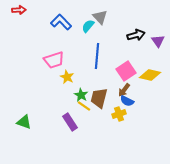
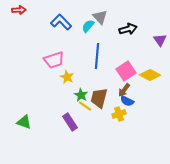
black arrow: moved 8 px left, 6 px up
purple triangle: moved 2 px right, 1 px up
yellow diamond: rotated 15 degrees clockwise
yellow line: moved 1 px right
